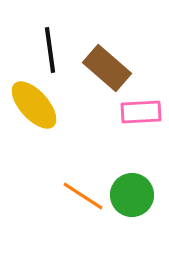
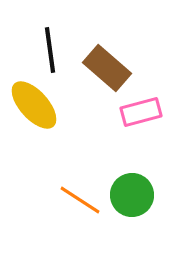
pink rectangle: rotated 12 degrees counterclockwise
orange line: moved 3 px left, 4 px down
